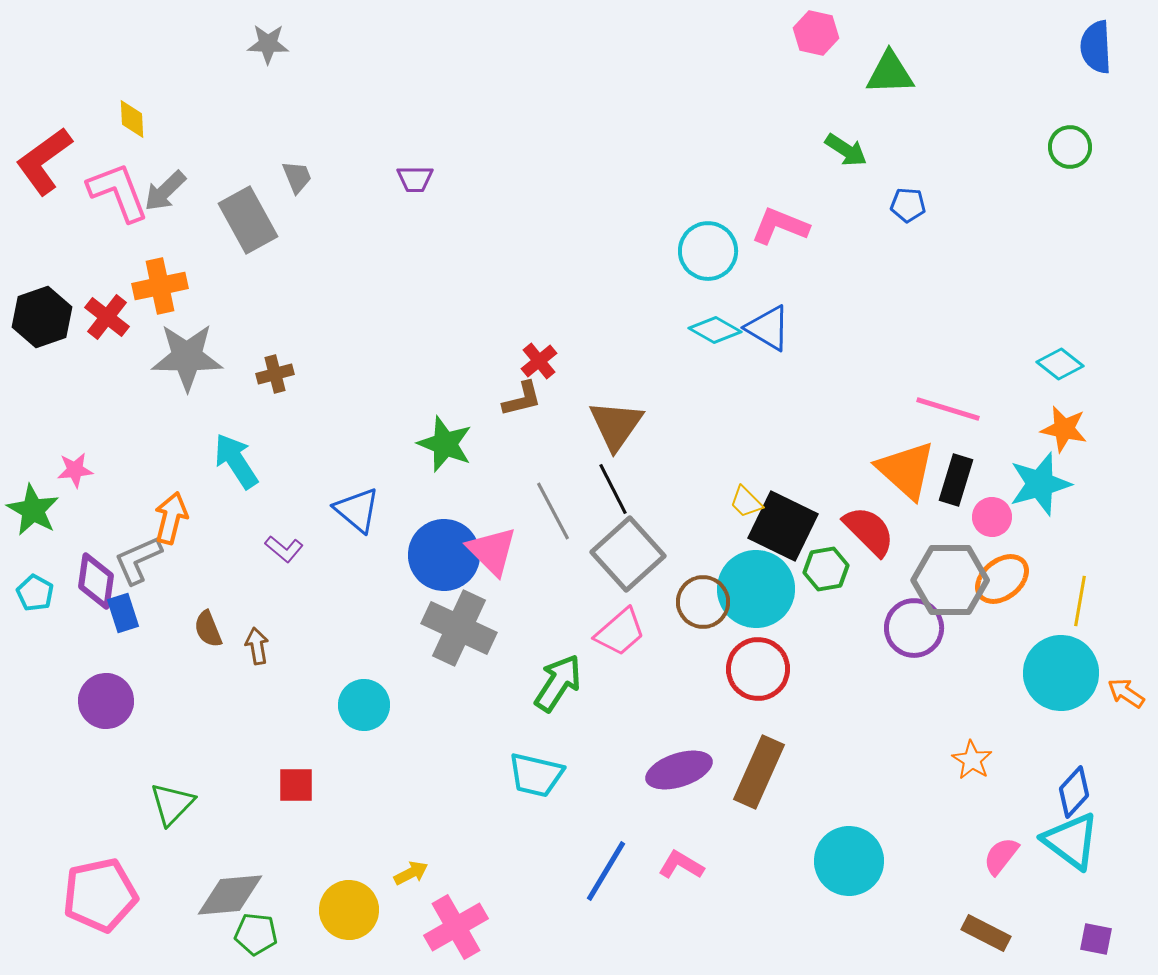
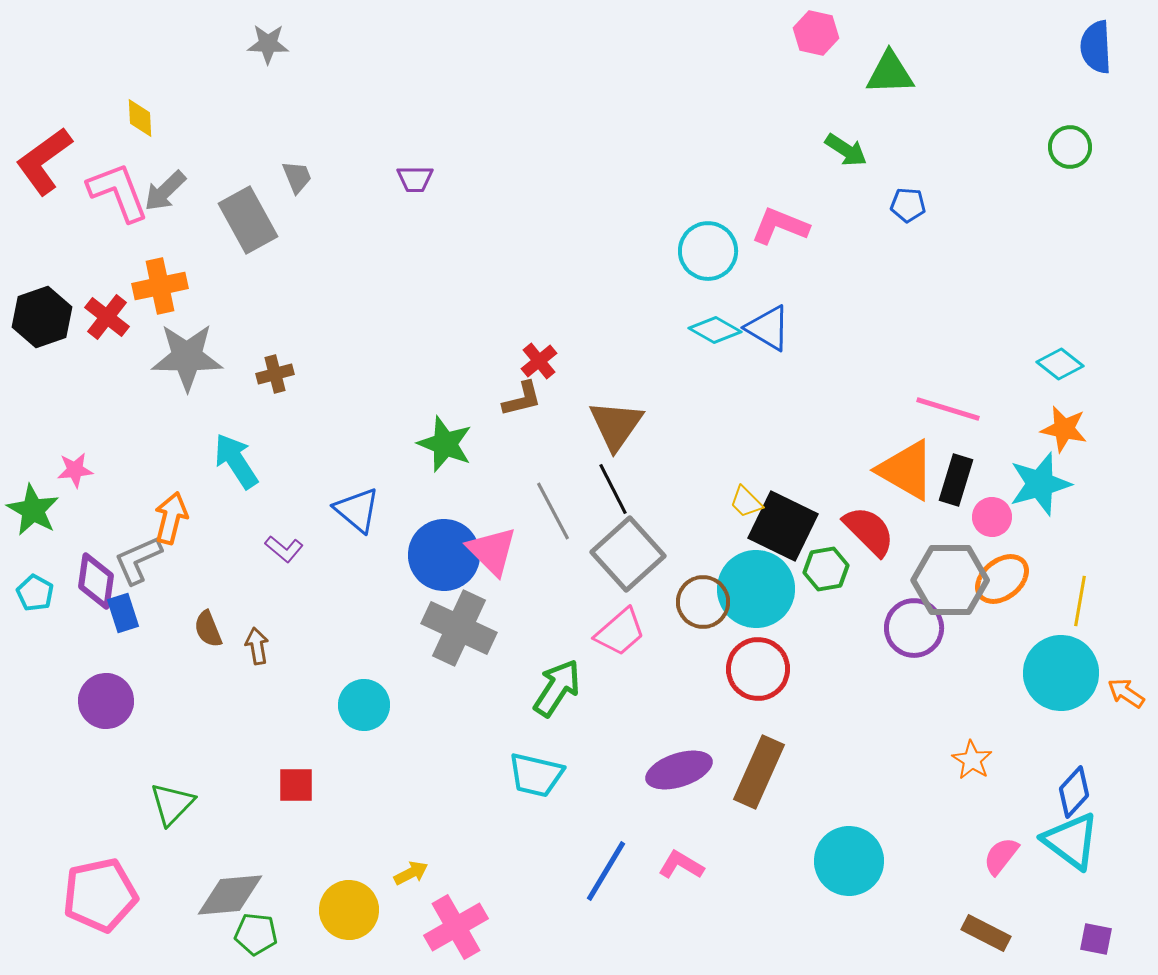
yellow diamond at (132, 119): moved 8 px right, 1 px up
orange triangle at (906, 470): rotated 12 degrees counterclockwise
green arrow at (558, 683): moved 1 px left, 5 px down
